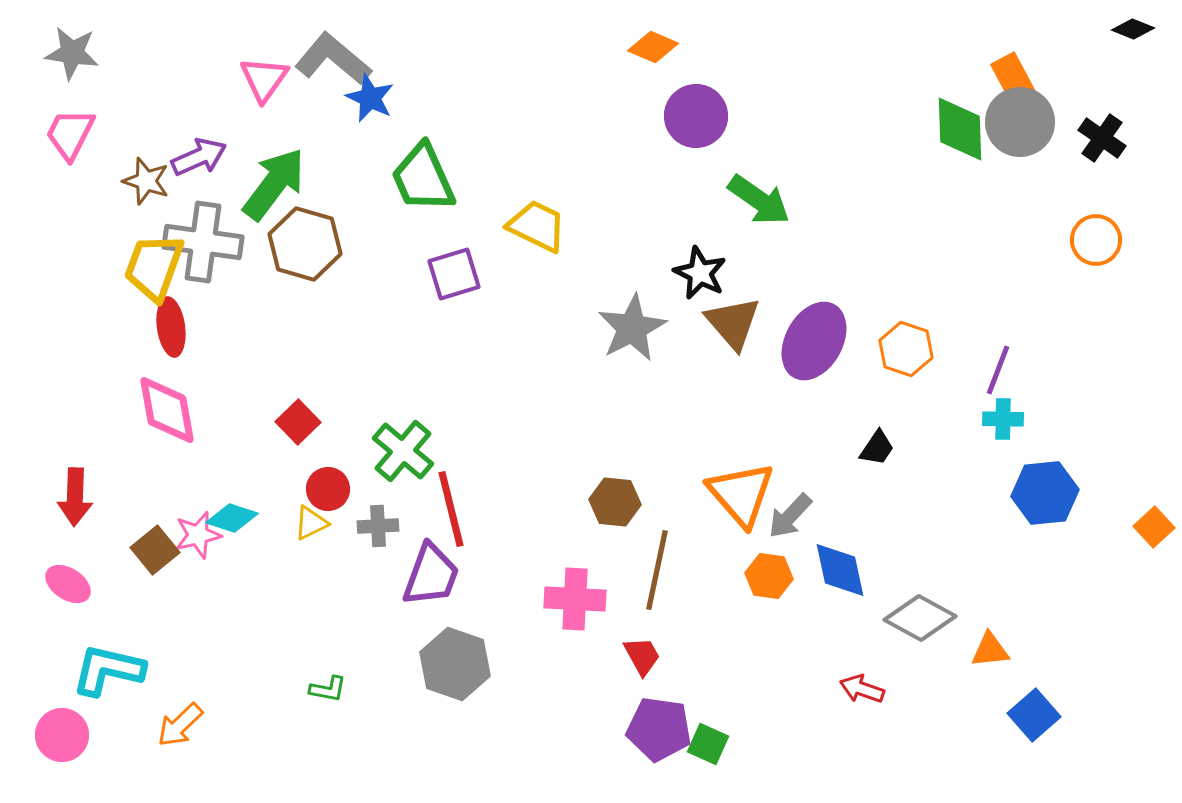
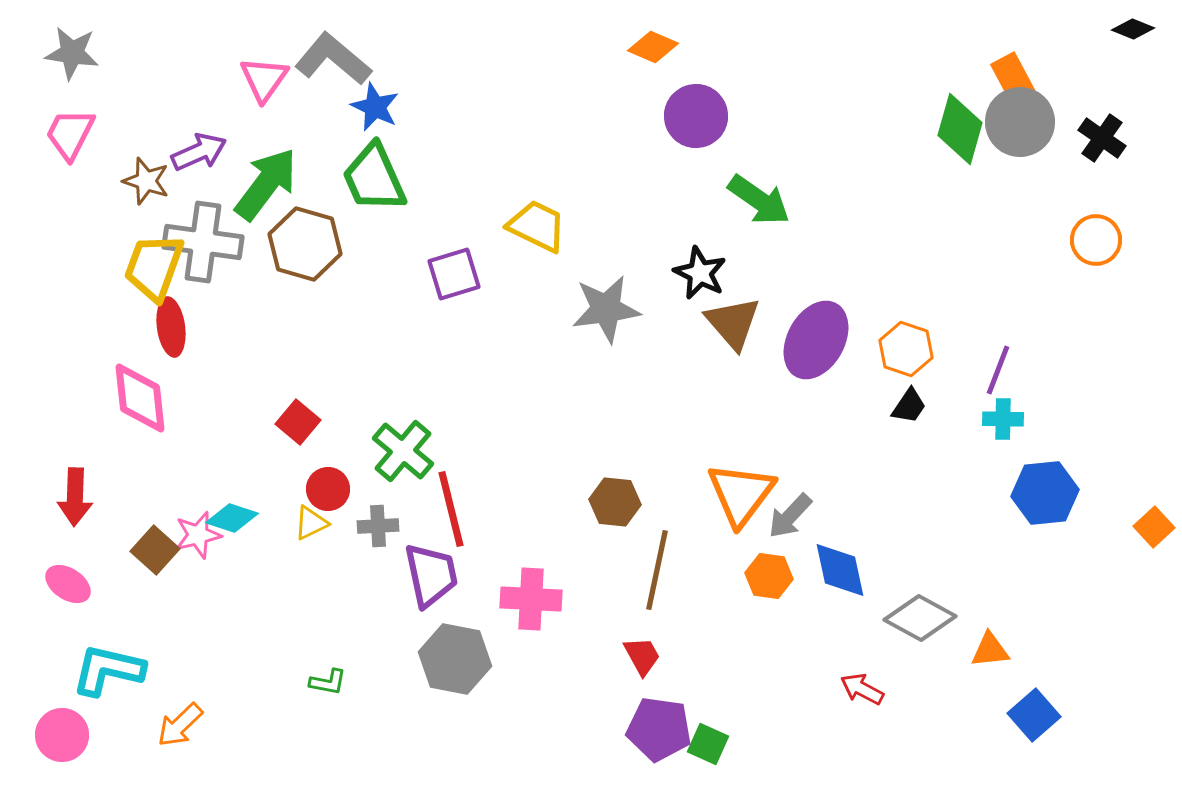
blue star at (370, 98): moved 5 px right, 9 px down
green diamond at (960, 129): rotated 18 degrees clockwise
purple arrow at (199, 157): moved 5 px up
green trapezoid at (423, 178): moved 49 px left
green arrow at (274, 184): moved 8 px left
gray star at (632, 328): moved 26 px left, 19 px up; rotated 20 degrees clockwise
purple ellipse at (814, 341): moved 2 px right, 1 px up
pink diamond at (167, 410): moved 27 px left, 12 px up; rotated 4 degrees clockwise
red square at (298, 422): rotated 6 degrees counterclockwise
black trapezoid at (877, 448): moved 32 px right, 42 px up
orange triangle at (741, 494): rotated 18 degrees clockwise
brown square at (155, 550): rotated 9 degrees counterclockwise
purple trapezoid at (431, 575): rotated 32 degrees counterclockwise
pink cross at (575, 599): moved 44 px left
gray hexagon at (455, 664): moved 5 px up; rotated 8 degrees counterclockwise
green L-shape at (328, 689): moved 7 px up
red arrow at (862, 689): rotated 9 degrees clockwise
